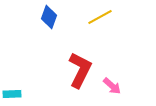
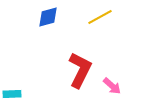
blue diamond: moved 1 px left; rotated 55 degrees clockwise
